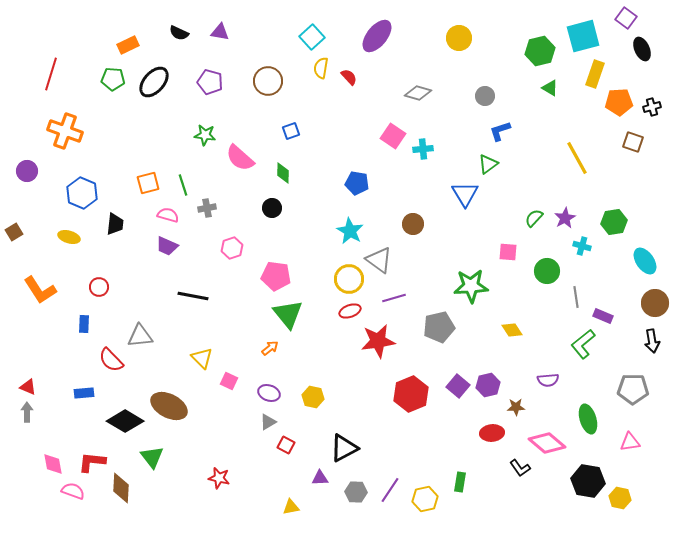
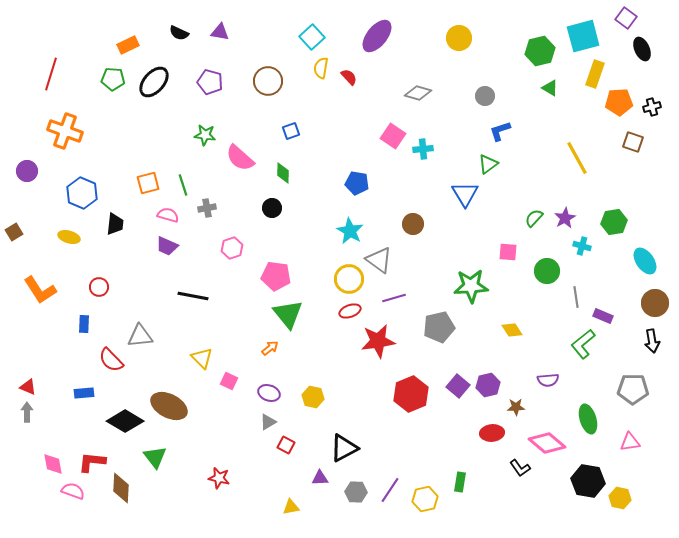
green triangle at (152, 457): moved 3 px right
